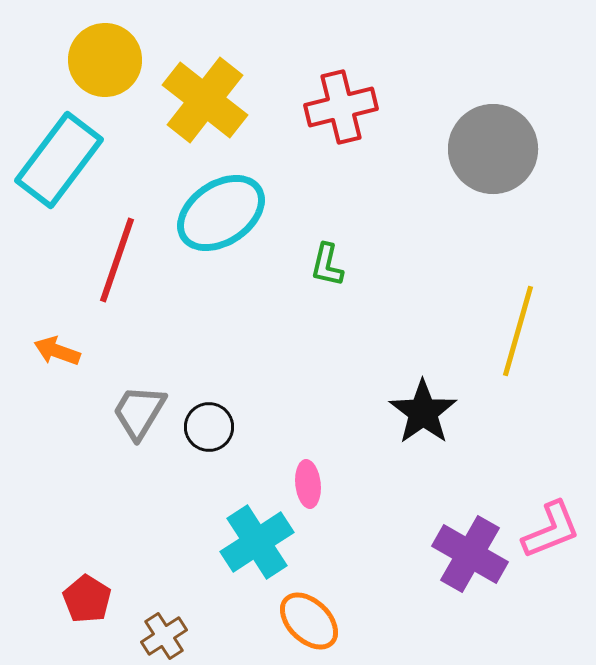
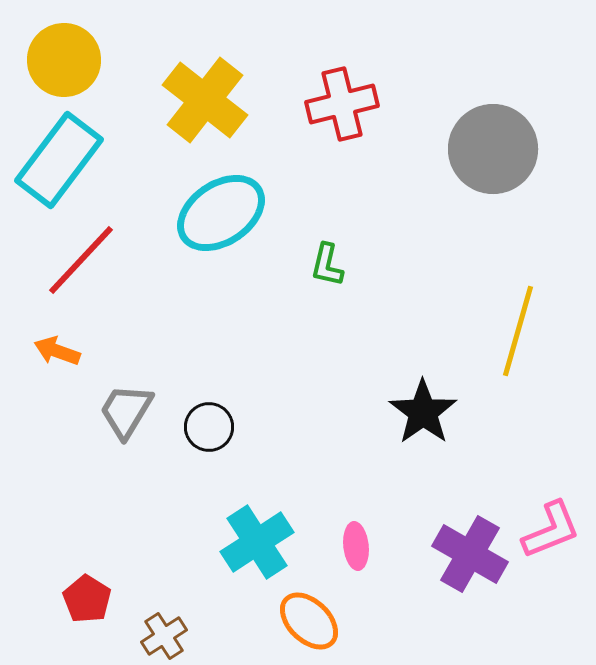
yellow circle: moved 41 px left
red cross: moved 1 px right, 3 px up
red line: moved 36 px left; rotated 24 degrees clockwise
gray trapezoid: moved 13 px left, 1 px up
pink ellipse: moved 48 px right, 62 px down
